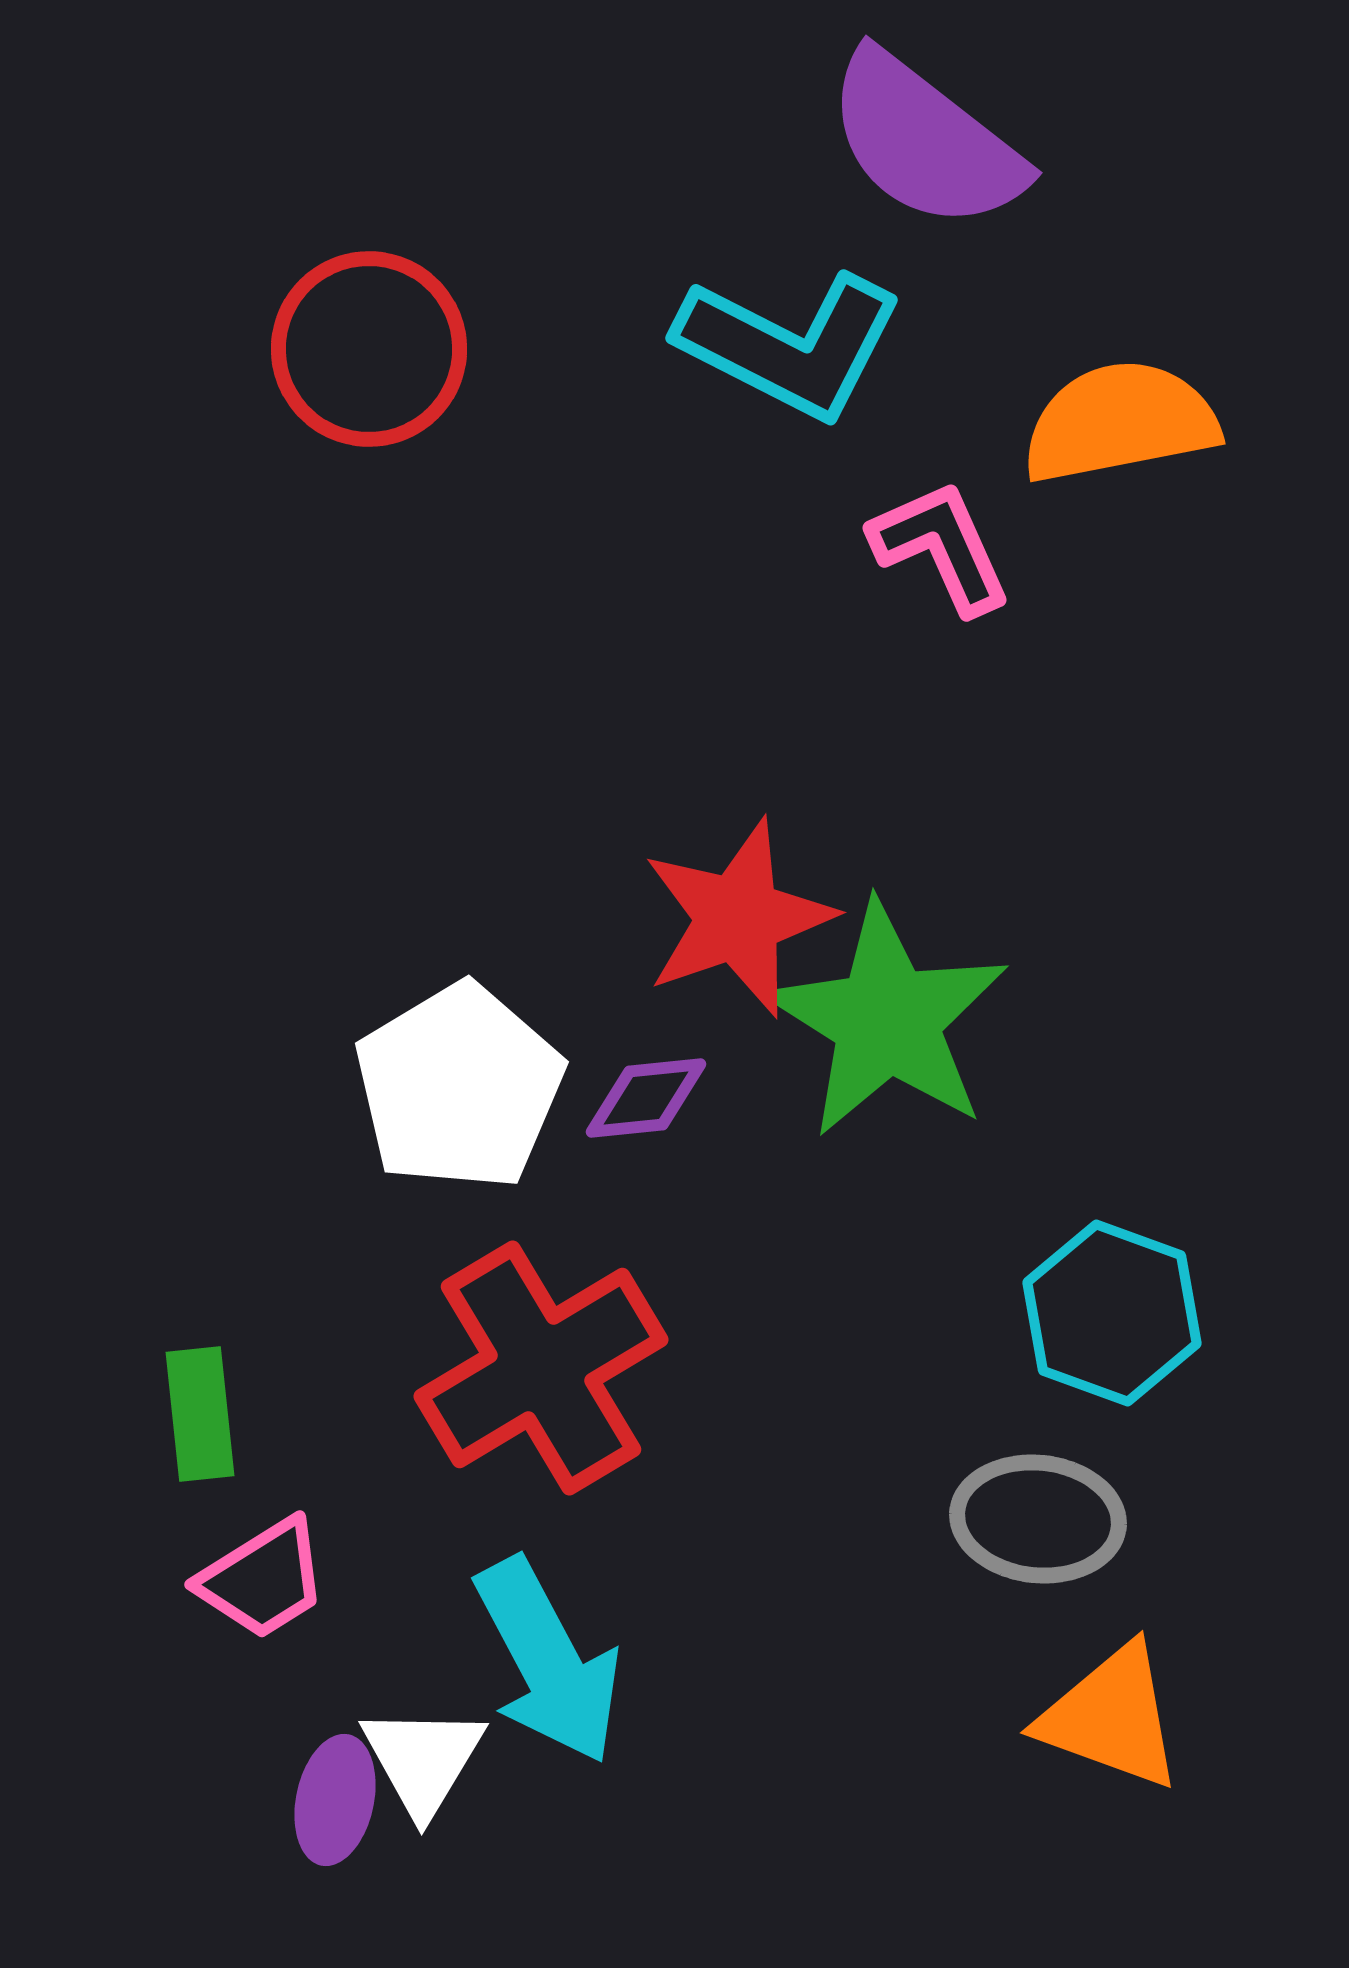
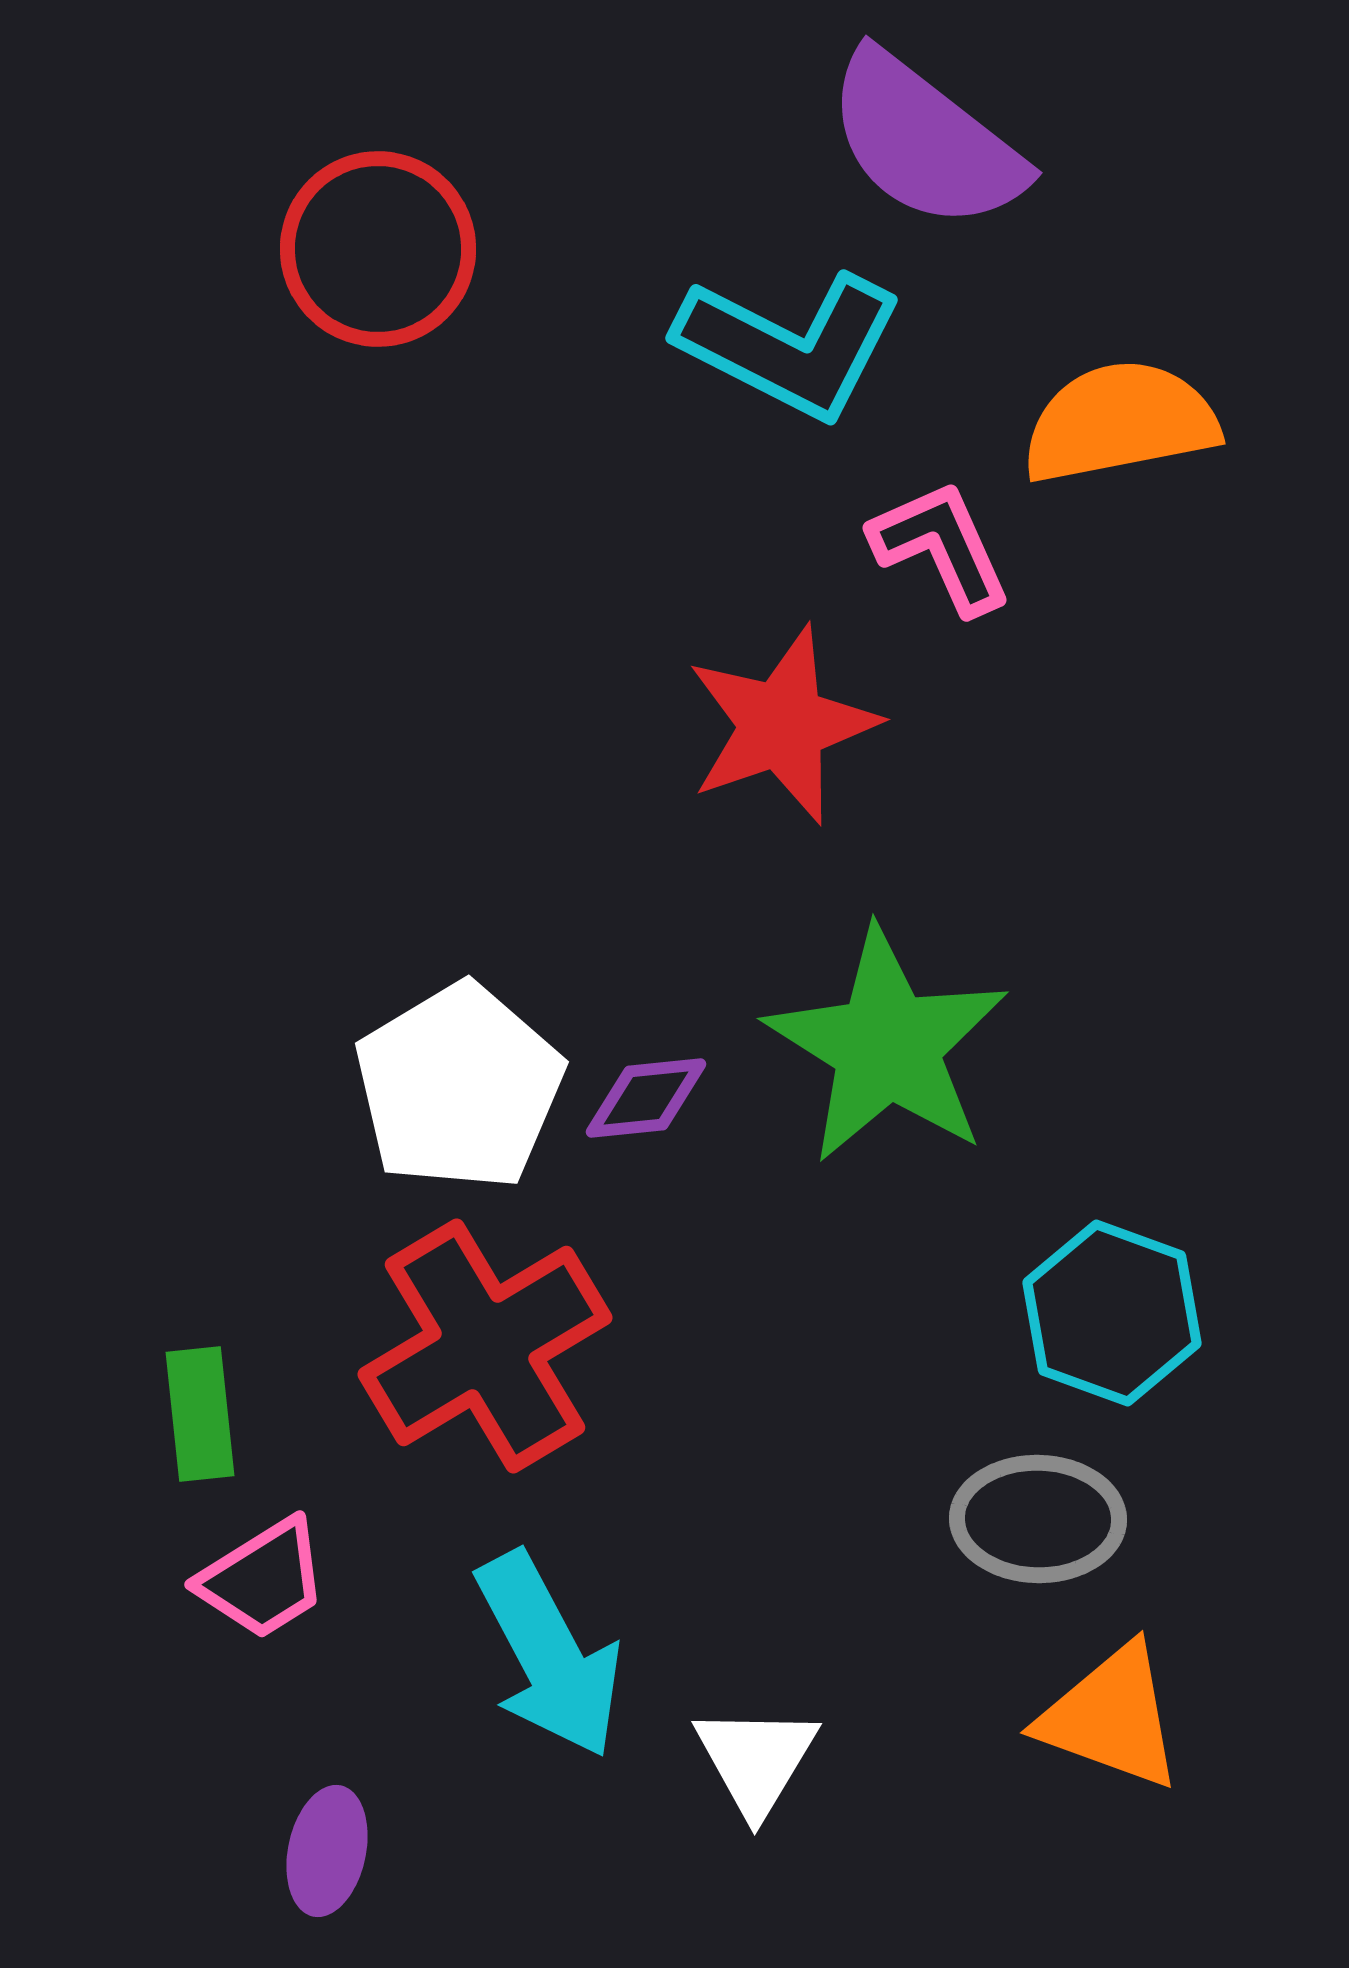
red circle: moved 9 px right, 100 px up
red star: moved 44 px right, 193 px up
green star: moved 26 px down
red cross: moved 56 px left, 22 px up
gray ellipse: rotated 5 degrees counterclockwise
cyan arrow: moved 1 px right, 6 px up
white triangle: moved 333 px right
purple ellipse: moved 8 px left, 51 px down
